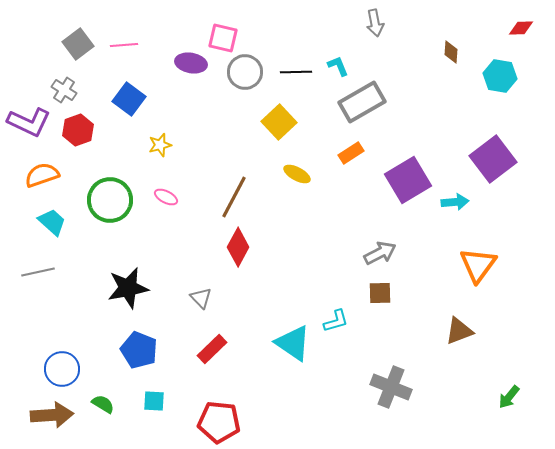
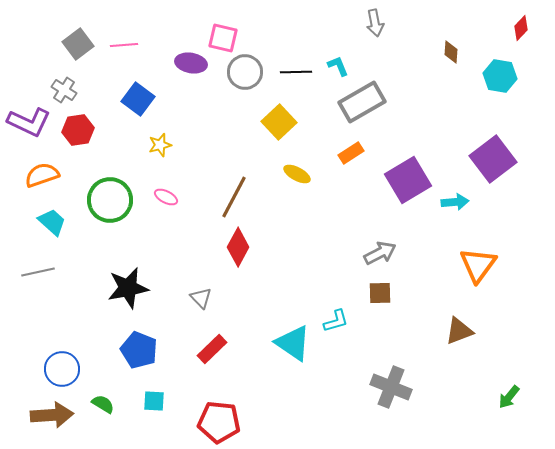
red diamond at (521, 28): rotated 45 degrees counterclockwise
blue square at (129, 99): moved 9 px right
red hexagon at (78, 130): rotated 12 degrees clockwise
